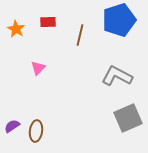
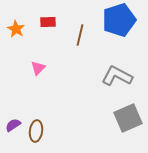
purple semicircle: moved 1 px right, 1 px up
